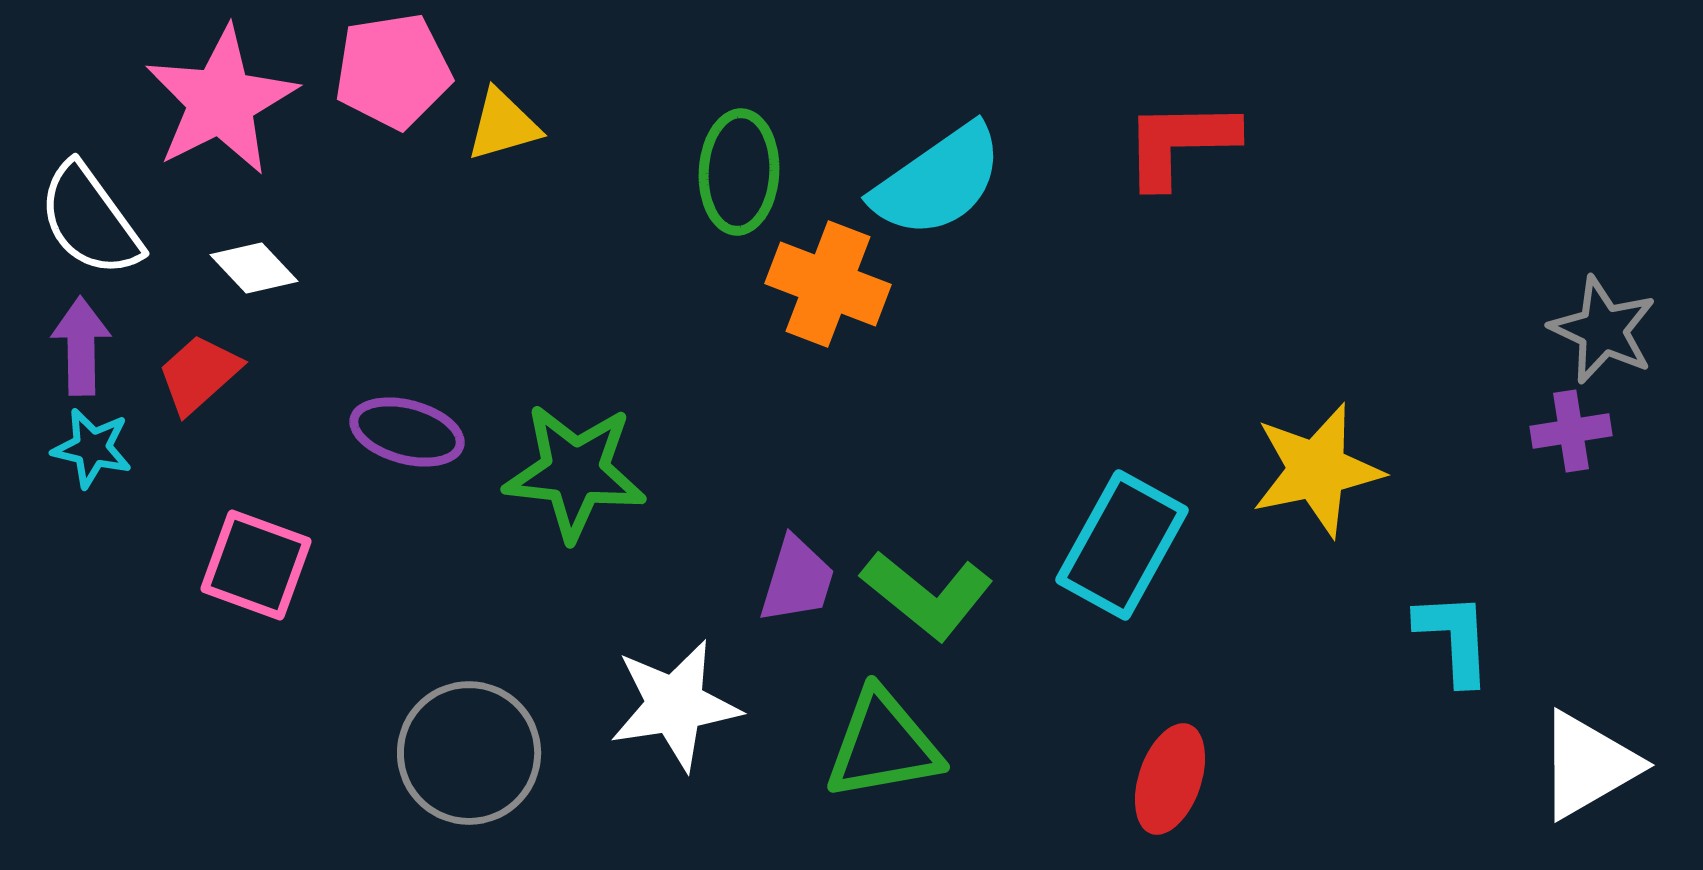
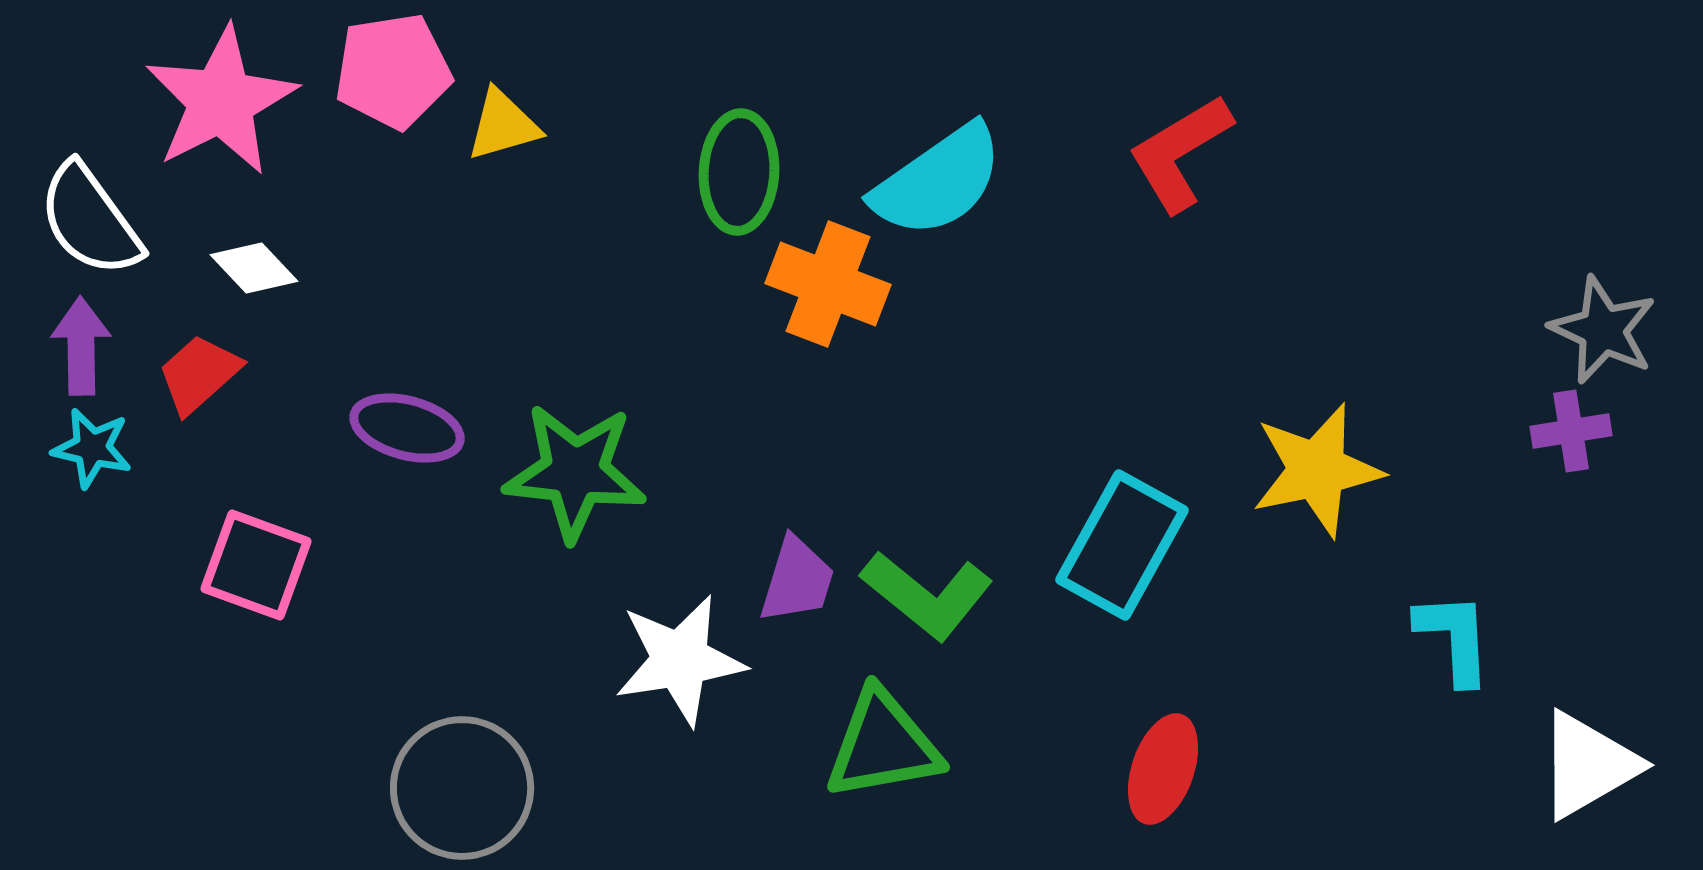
red L-shape: moved 10 px down; rotated 30 degrees counterclockwise
purple ellipse: moved 4 px up
white star: moved 5 px right, 45 px up
gray circle: moved 7 px left, 35 px down
red ellipse: moved 7 px left, 10 px up
